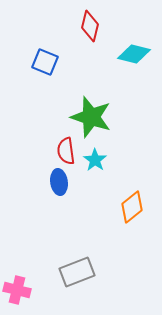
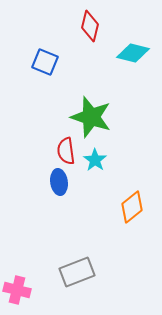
cyan diamond: moved 1 px left, 1 px up
